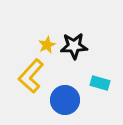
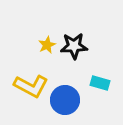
yellow L-shape: moved 10 px down; rotated 104 degrees counterclockwise
